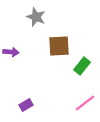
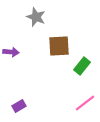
purple rectangle: moved 7 px left, 1 px down
